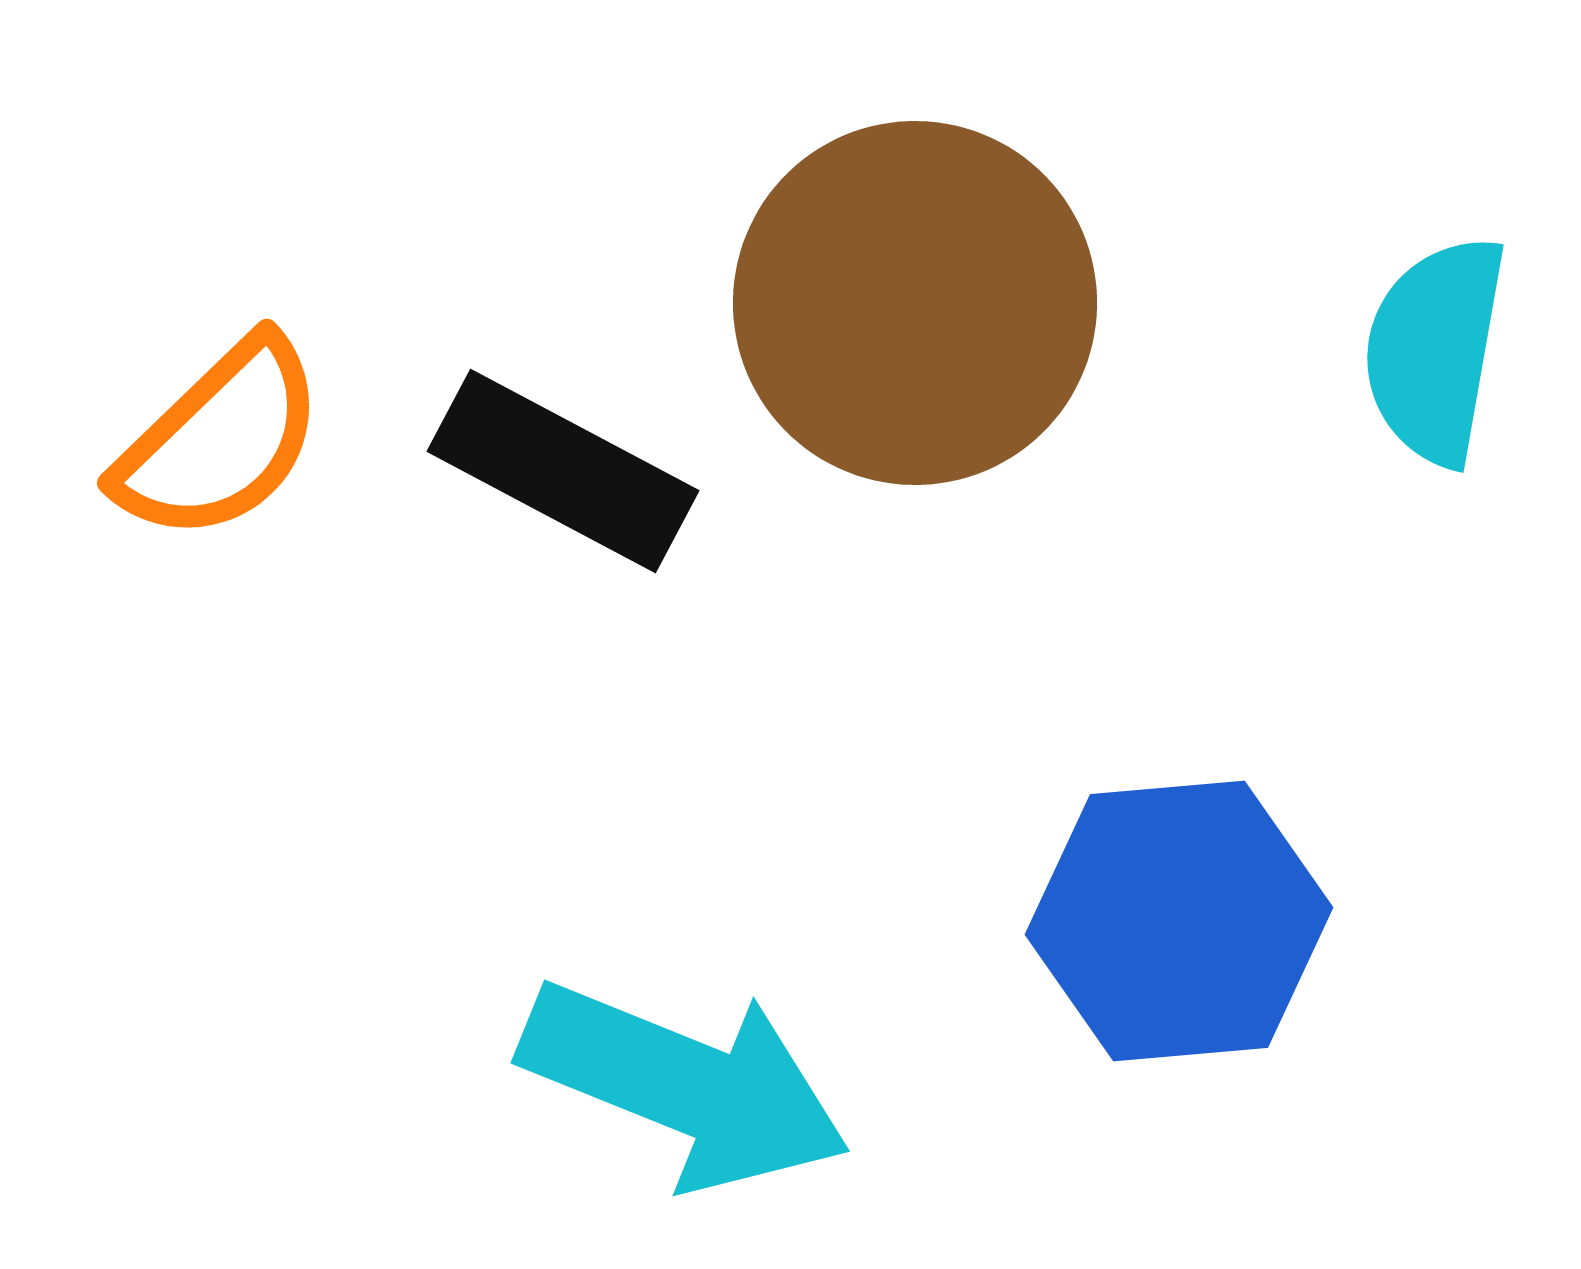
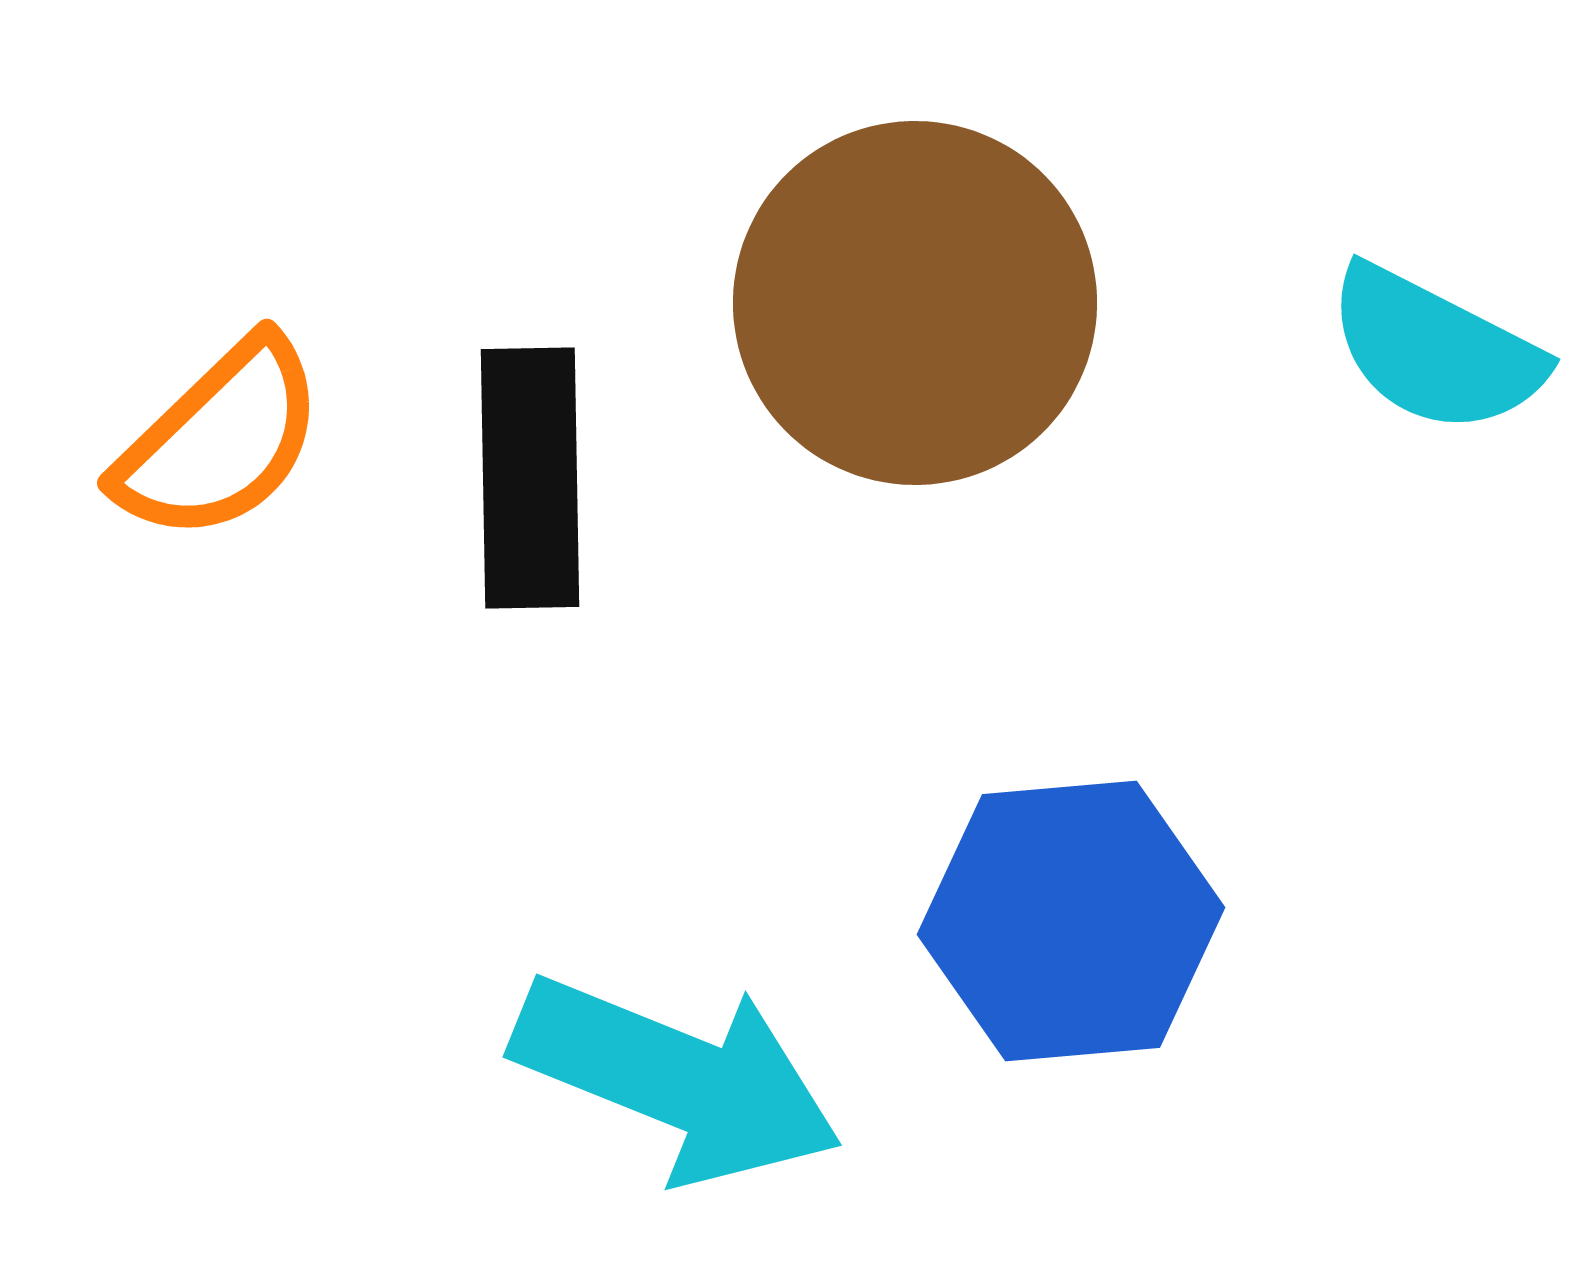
cyan semicircle: rotated 73 degrees counterclockwise
black rectangle: moved 33 px left, 7 px down; rotated 61 degrees clockwise
blue hexagon: moved 108 px left
cyan arrow: moved 8 px left, 6 px up
